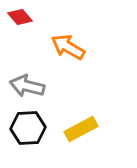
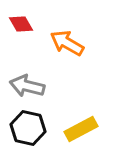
red diamond: moved 1 px right, 7 px down; rotated 10 degrees clockwise
orange arrow: moved 1 px left, 4 px up
black hexagon: rotated 16 degrees clockwise
